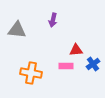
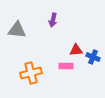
blue cross: moved 7 px up; rotated 32 degrees counterclockwise
orange cross: rotated 25 degrees counterclockwise
